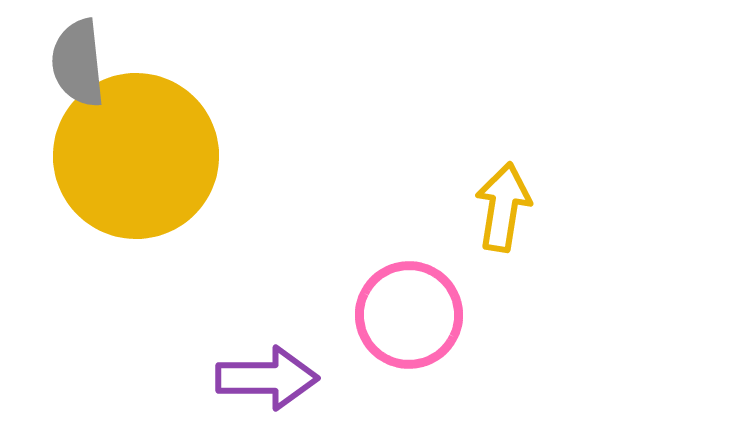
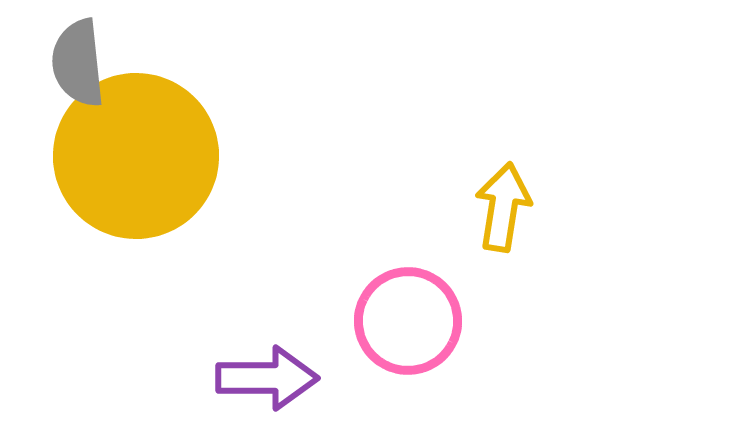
pink circle: moved 1 px left, 6 px down
